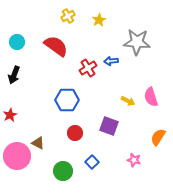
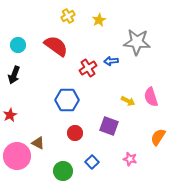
cyan circle: moved 1 px right, 3 px down
pink star: moved 4 px left, 1 px up
